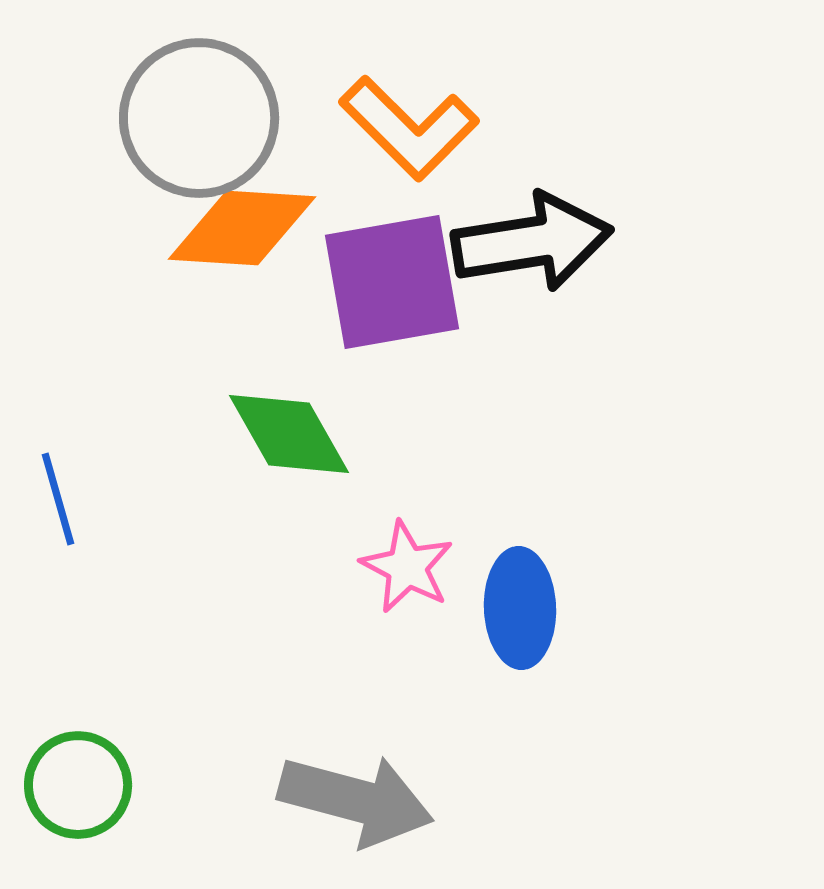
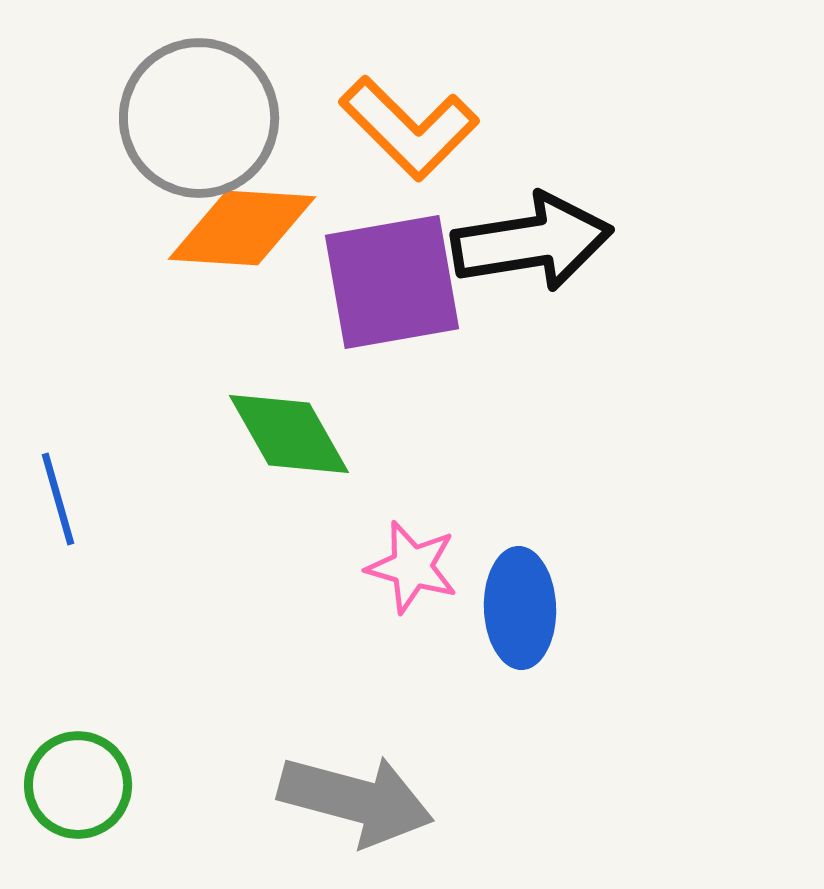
pink star: moved 5 px right; rotated 12 degrees counterclockwise
